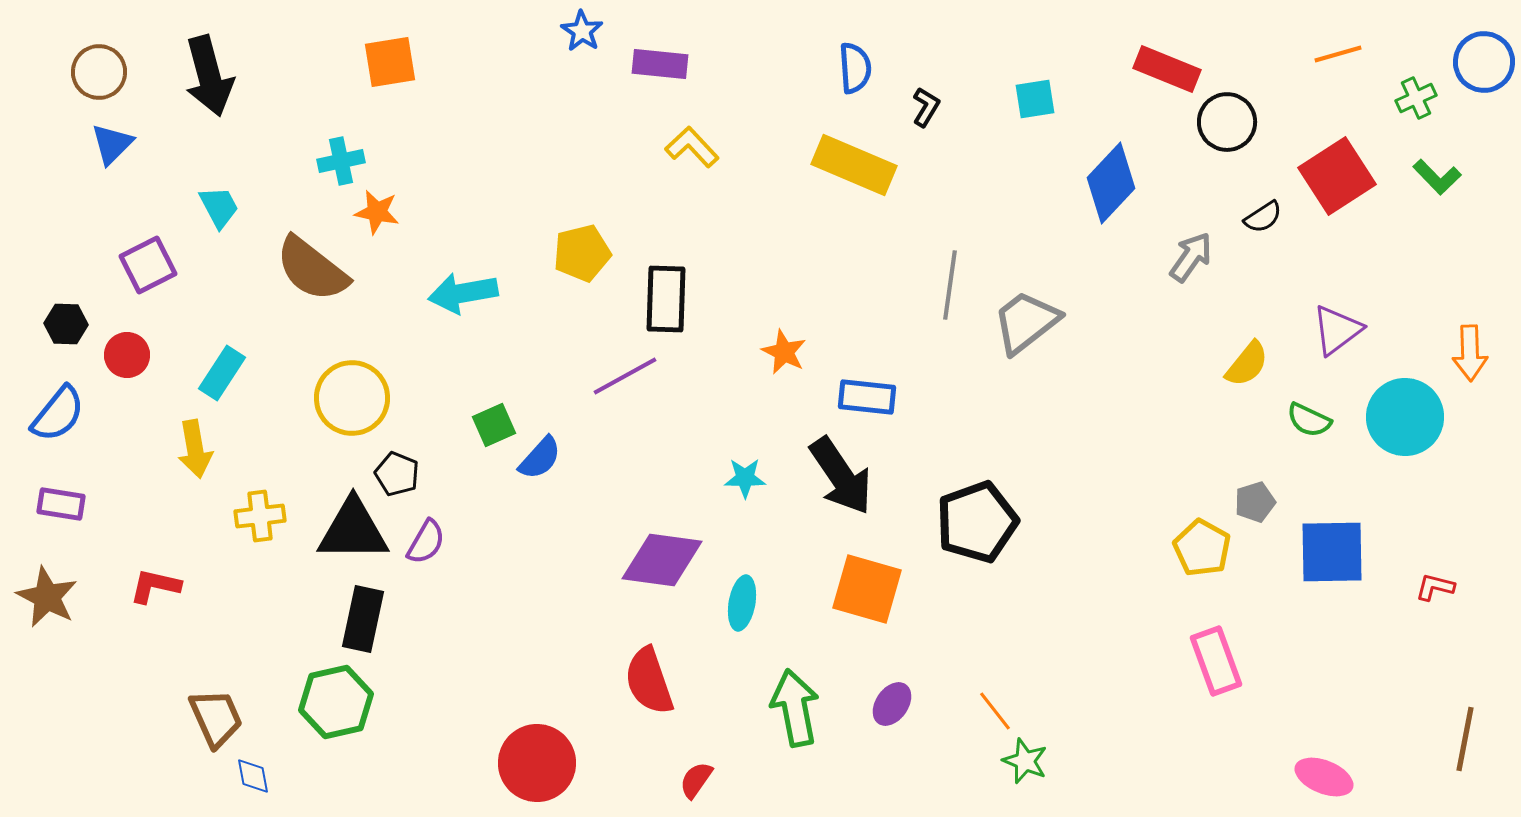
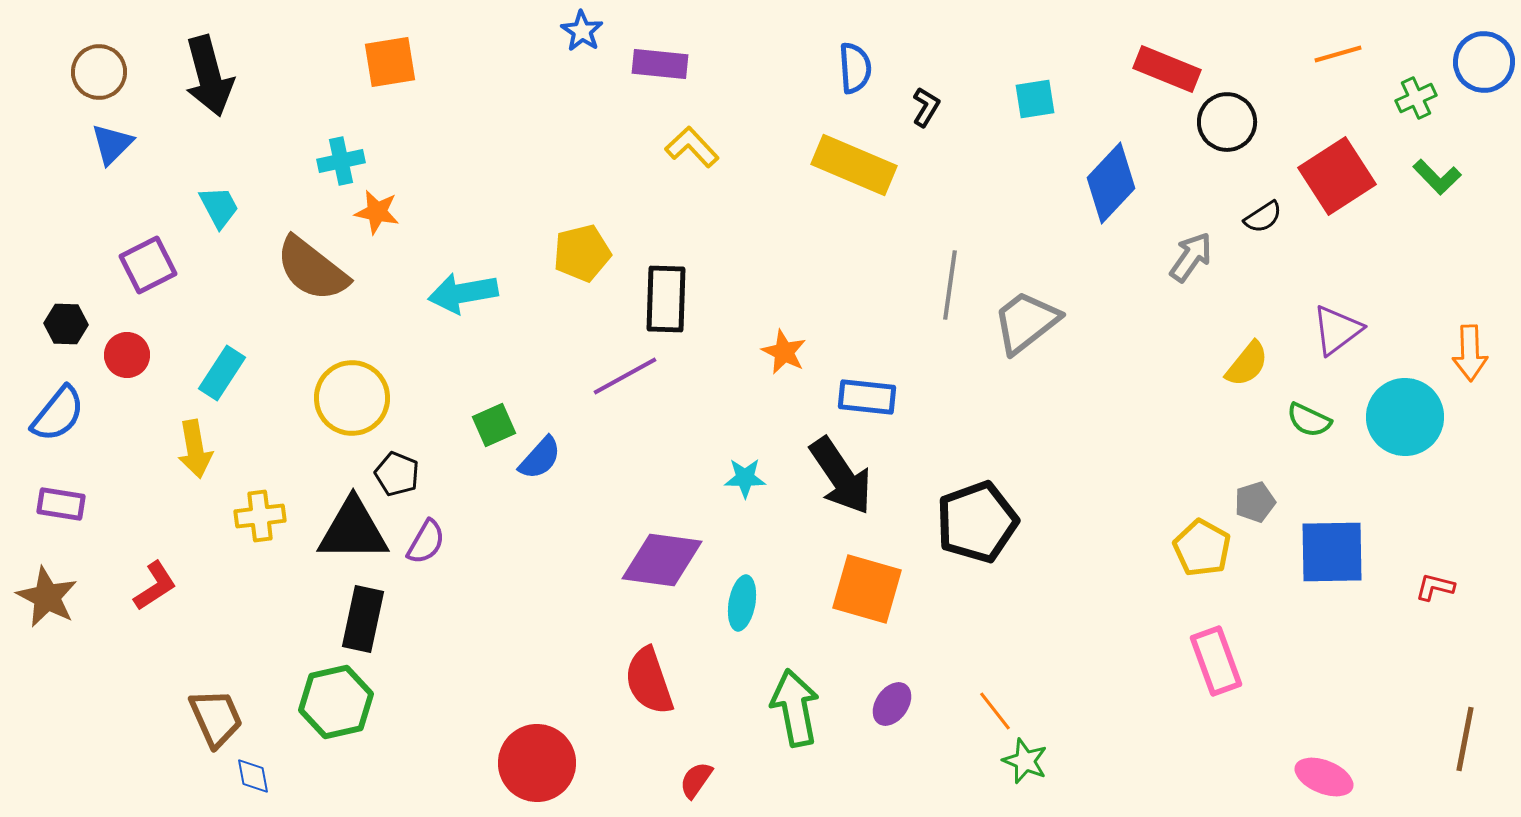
red L-shape at (155, 586): rotated 134 degrees clockwise
